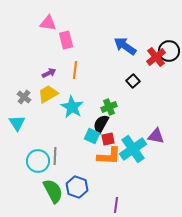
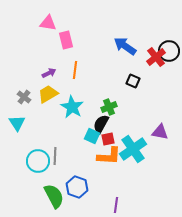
black square: rotated 24 degrees counterclockwise
purple triangle: moved 4 px right, 4 px up
green semicircle: moved 1 px right, 5 px down
